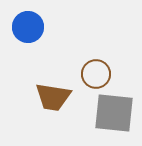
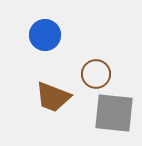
blue circle: moved 17 px right, 8 px down
brown trapezoid: rotated 12 degrees clockwise
